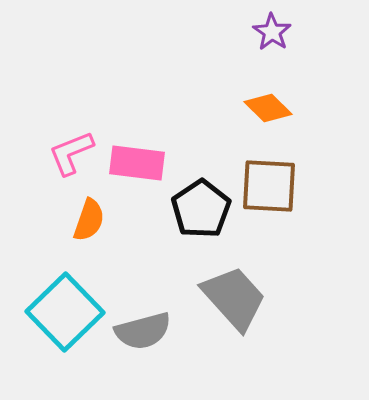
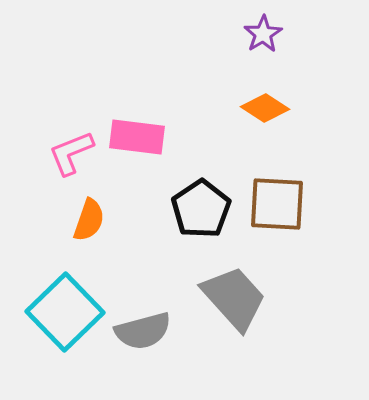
purple star: moved 9 px left, 2 px down; rotated 6 degrees clockwise
orange diamond: moved 3 px left; rotated 12 degrees counterclockwise
pink rectangle: moved 26 px up
brown square: moved 8 px right, 18 px down
